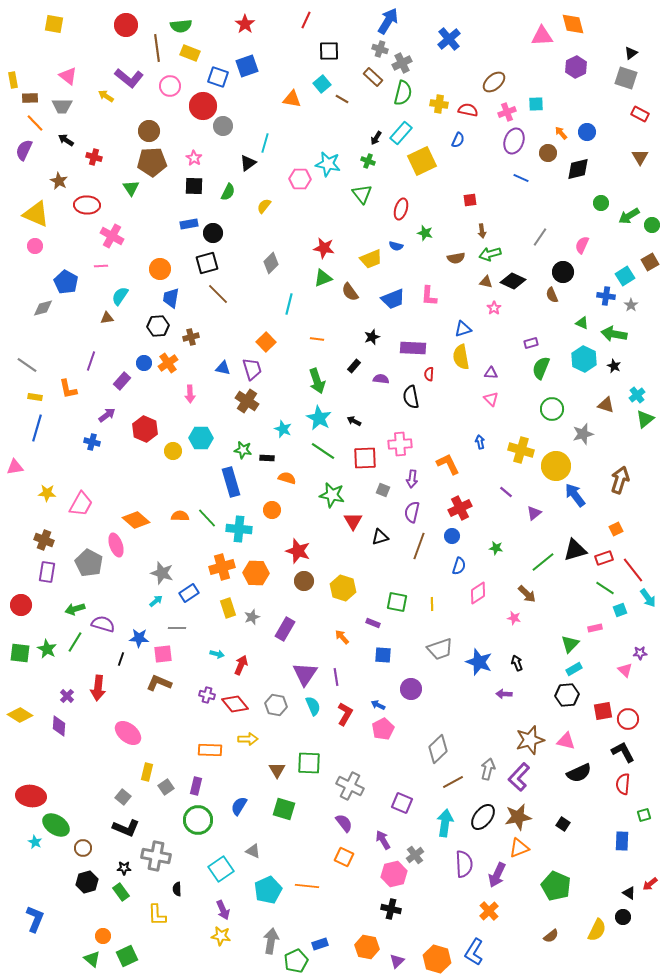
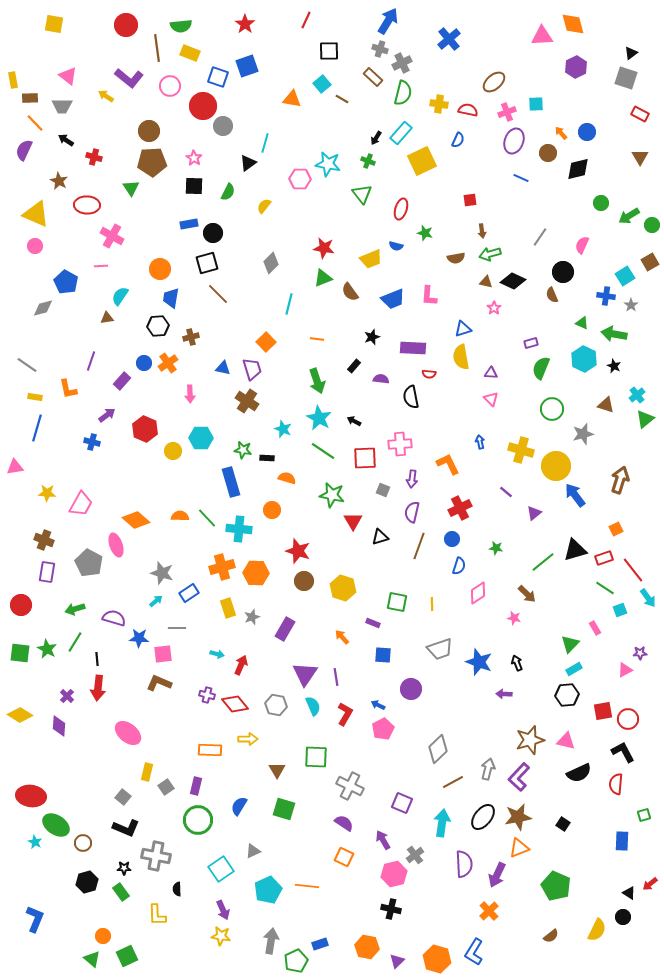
red semicircle at (429, 374): rotated 88 degrees counterclockwise
blue circle at (452, 536): moved 3 px down
purple semicircle at (103, 624): moved 11 px right, 6 px up
pink rectangle at (595, 628): rotated 72 degrees clockwise
black line at (121, 659): moved 24 px left; rotated 24 degrees counterclockwise
pink triangle at (625, 670): rotated 49 degrees clockwise
green square at (309, 763): moved 7 px right, 6 px up
red semicircle at (623, 784): moved 7 px left
purple semicircle at (344, 823): rotated 18 degrees counterclockwise
cyan arrow at (445, 823): moved 3 px left
brown circle at (83, 848): moved 5 px up
gray triangle at (253, 851): rotated 49 degrees counterclockwise
